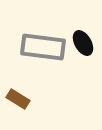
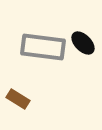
black ellipse: rotated 15 degrees counterclockwise
